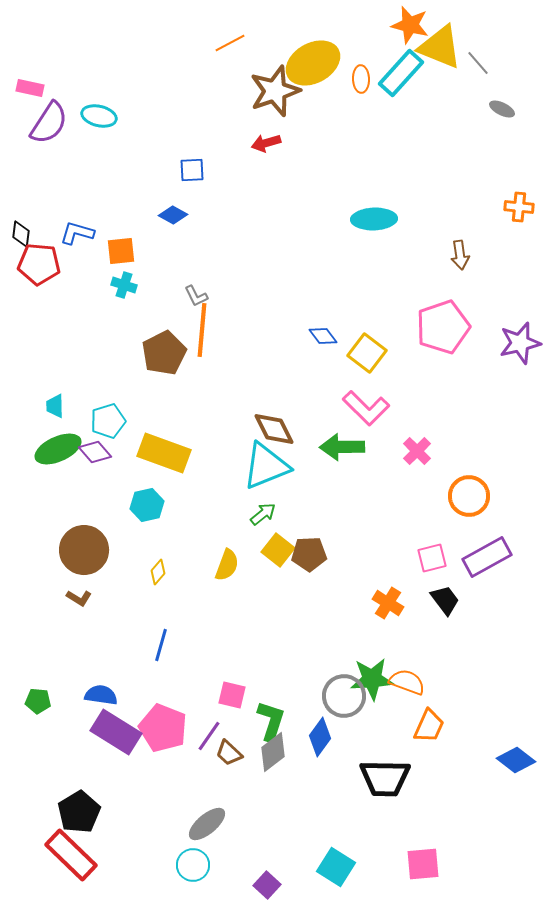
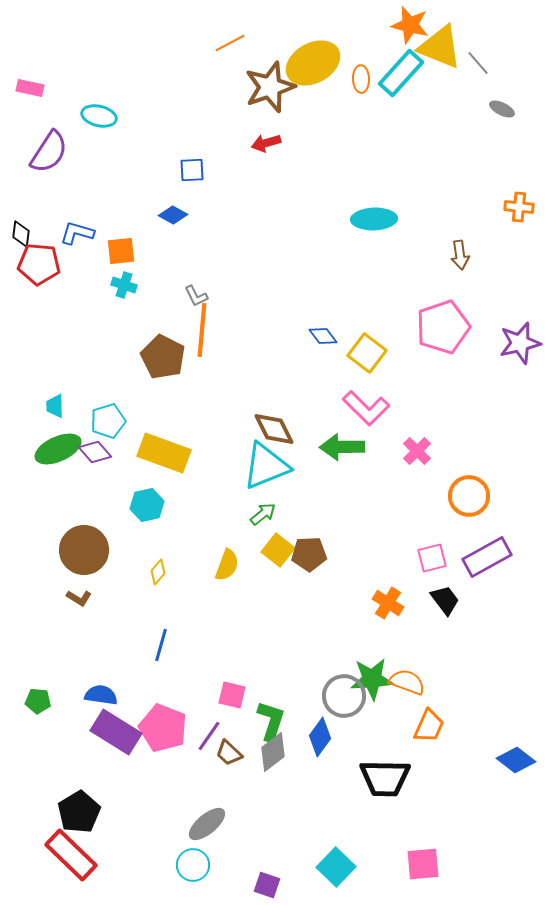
brown star at (275, 91): moved 5 px left, 4 px up
purple semicircle at (49, 123): moved 29 px down
brown pentagon at (164, 353): moved 1 px left, 4 px down; rotated 18 degrees counterclockwise
cyan square at (336, 867): rotated 12 degrees clockwise
purple square at (267, 885): rotated 24 degrees counterclockwise
